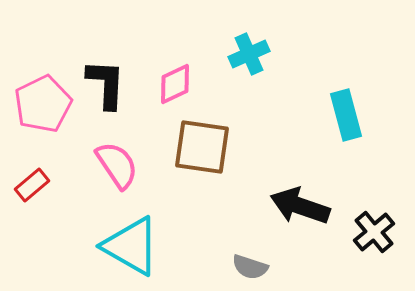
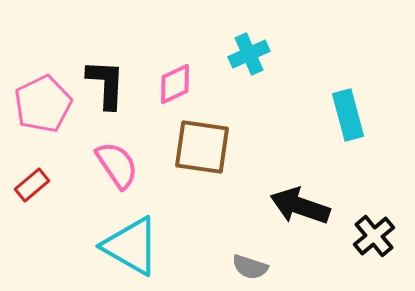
cyan rectangle: moved 2 px right
black cross: moved 4 px down
